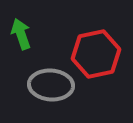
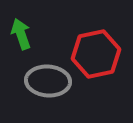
gray ellipse: moved 3 px left, 4 px up
